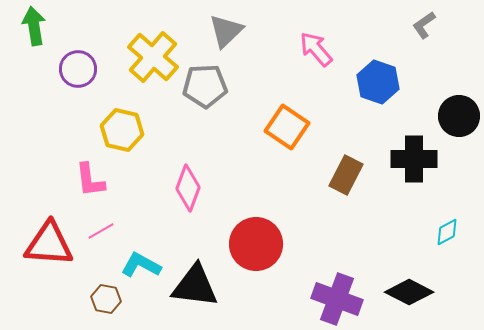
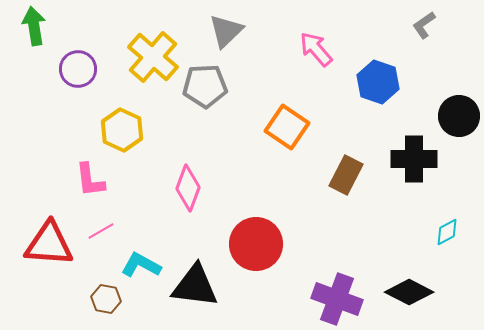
yellow hexagon: rotated 12 degrees clockwise
